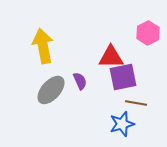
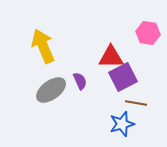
pink hexagon: rotated 25 degrees counterclockwise
yellow arrow: rotated 12 degrees counterclockwise
purple square: rotated 16 degrees counterclockwise
gray ellipse: rotated 12 degrees clockwise
